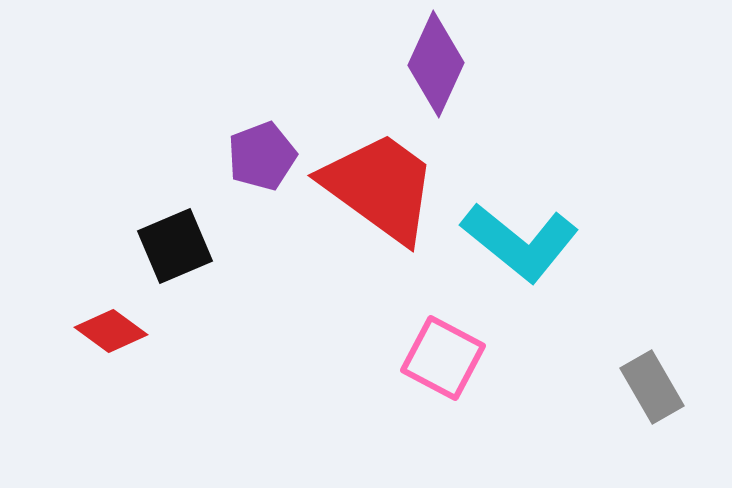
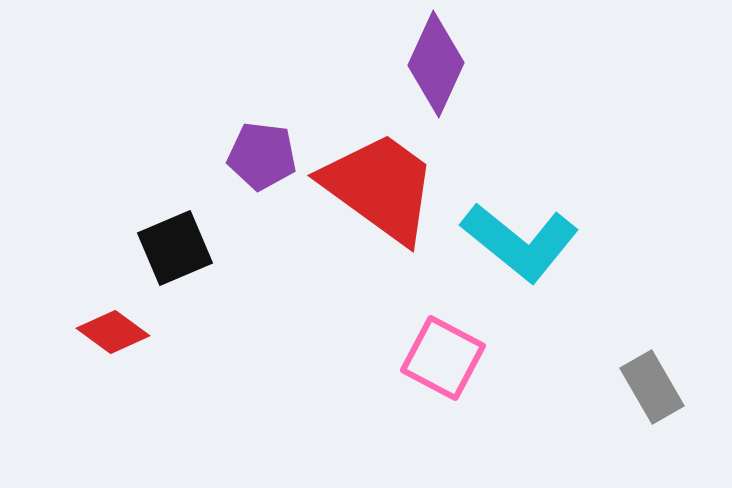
purple pentagon: rotated 28 degrees clockwise
black square: moved 2 px down
red diamond: moved 2 px right, 1 px down
